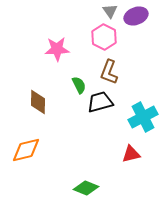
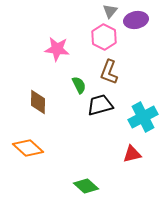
gray triangle: rotated 14 degrees clockwise
purple ellipse: moved 4 px down; rotated 10 degrees clockwise
pink star: rotated 10 degrees clockwise
black trapezoid: moved 3 px down
orange diamond: moved 2 px right, 2 px up; rotated 56 degrees clockwise
red triangle: moved 1 px right
green diamond: moved 2 px up; rotated 20 degrees clockwise
